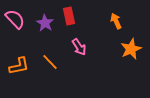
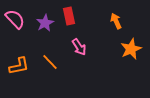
purple star: rotated 12 degrees clockwise
